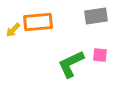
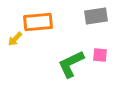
yellow arrow: moved 2 px right, 9 px down
